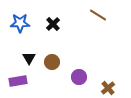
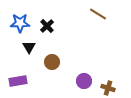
brown line: moved 1 px up
black cross: moved 6 px left, 2 px down
black triangle: moved 11 px up
purple circle: moved 5 px right, 4 px down
brown cross: rotated 32 degrees counterclockwise
